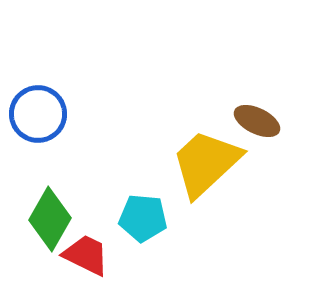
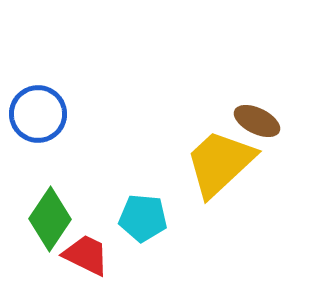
yellow trapezoid: moved 14 px right
green diamond: rotated 4 degrees clockwise
